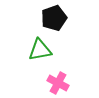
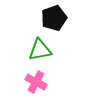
pink cross: moved 22 px left, 1 px up
